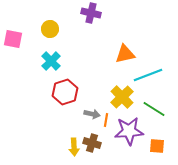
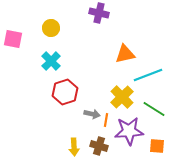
purple cross: moved 8 px right
yellow circle: moved 1 px right, 1 px up
brown cross: moved 7 px right, 3 px down
